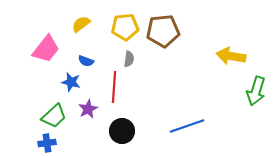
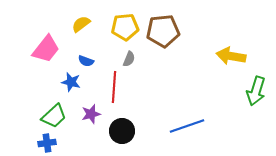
gray semicircle: rotated 14 degrees clockwise
purple star: moved 3 px right, 5 px down; rotated 12 degrees clockwise
